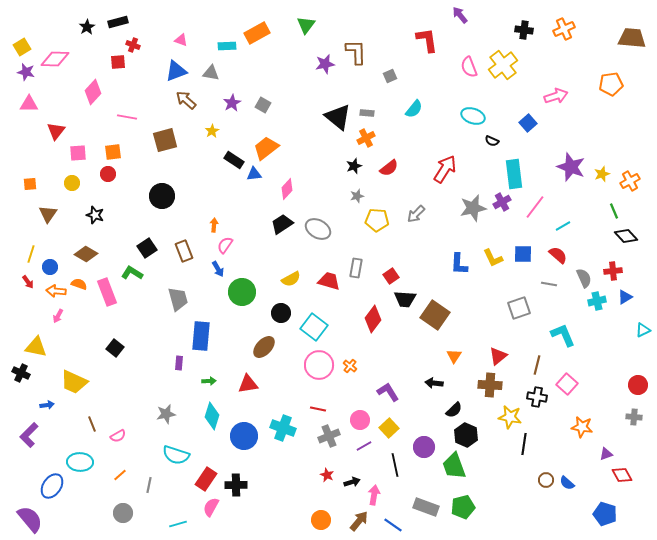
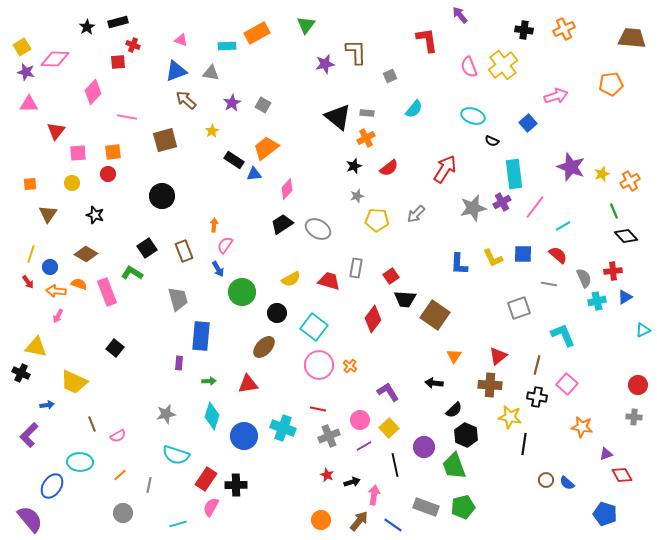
black circle at (281, 313): moved 4 px left
